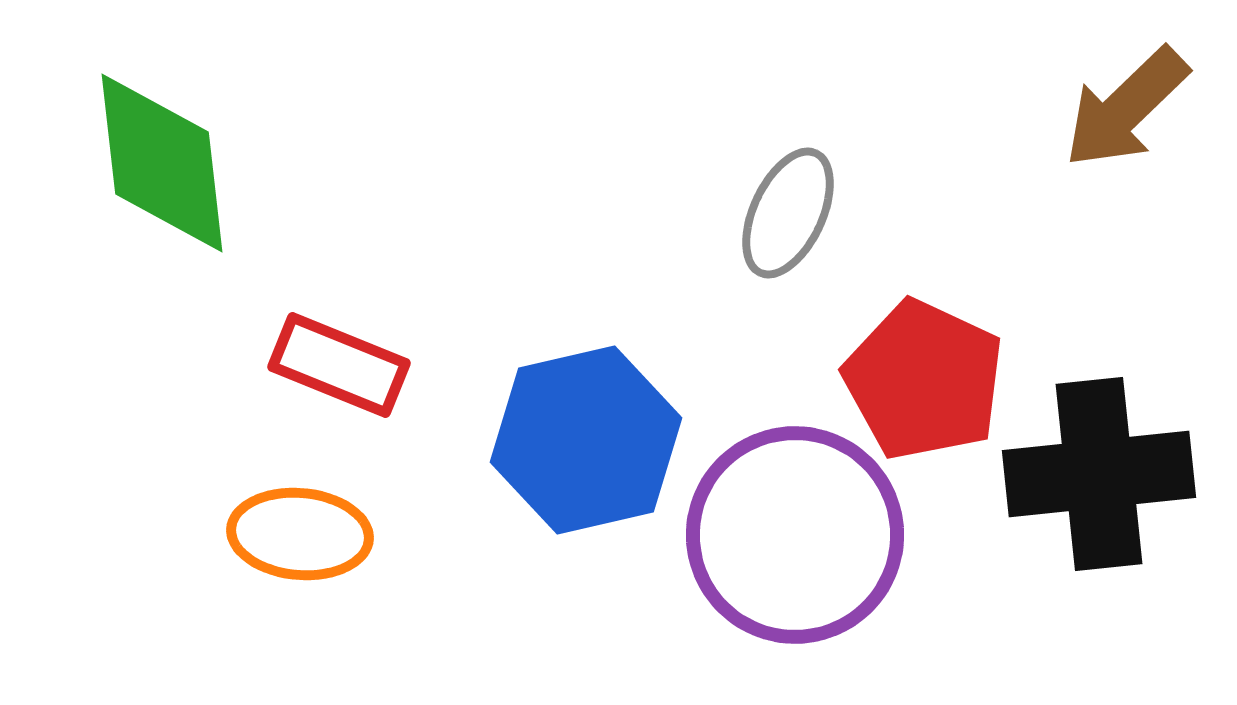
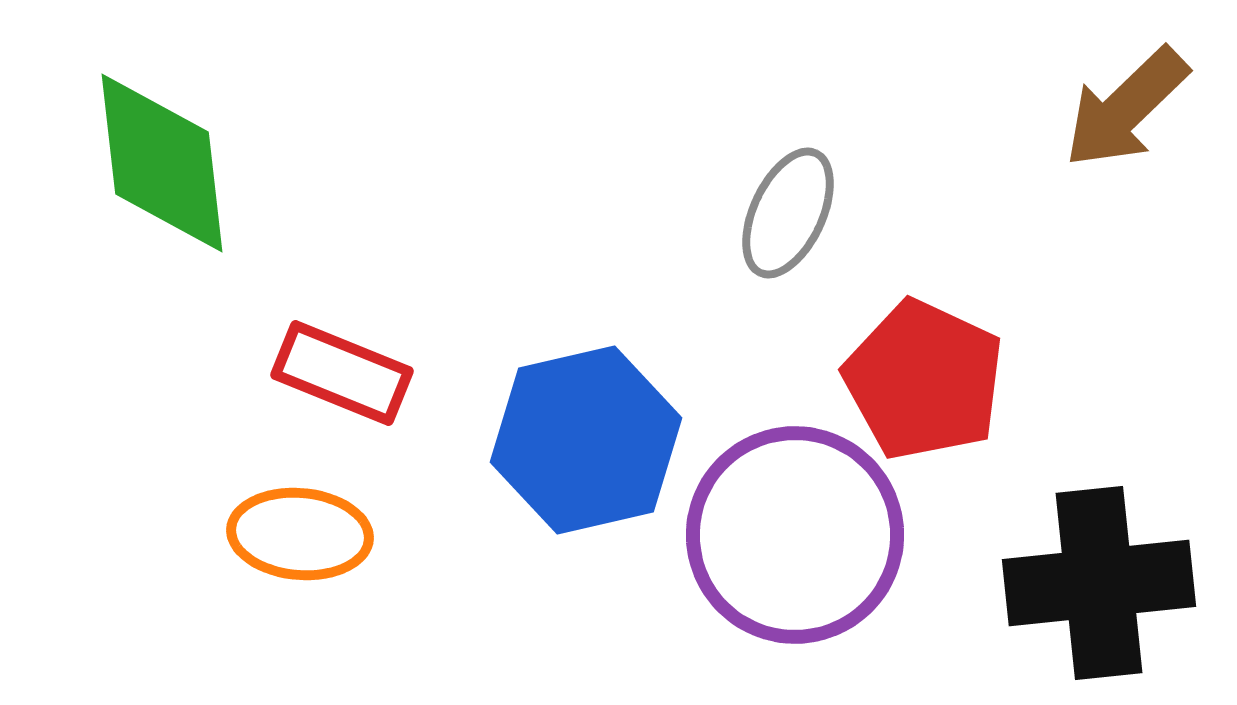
red rectangle: moved 3 px right, 8 px down
black cross: moved 109 px down
